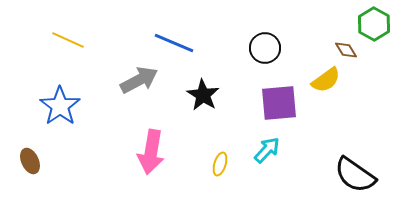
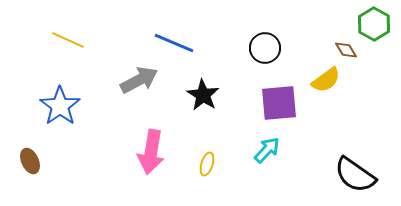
yellow ellipse: moved 13 px left
